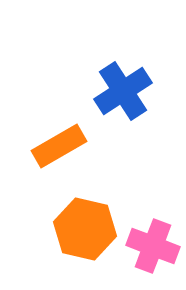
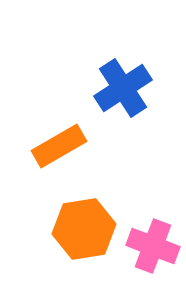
blue cross: moved 3 px up
orange hexagon: moved 1 px left; rotated 22 degrees counterclockwise
